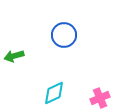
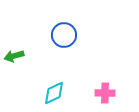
pink cross: moved 5 px right, 5 px up; rotated 24 degrees clockwise
